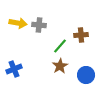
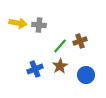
brown cross: moved 1 px left, 6 px down; rotated 16 degrees counterclockwise
blue cross: moved 21 px right
